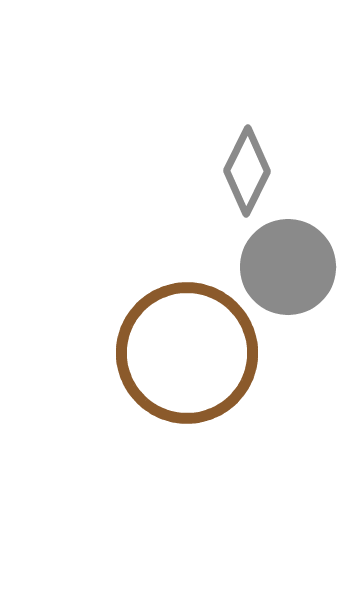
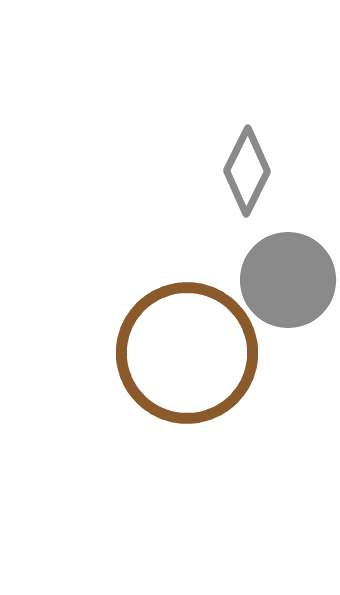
gray circle: moved 13 px down
